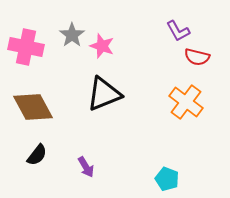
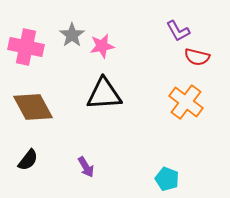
pink star: rotated 30 degrees counterclockwise
black triangle: rotated 18 degrees clockwise
black semicircle: moved 9 px left, 5 px down
